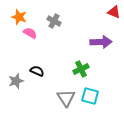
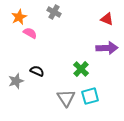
red triangle: moved 7 px left, 7 px down
orange star: rotated 28 degrees clockwise
gray cross: moved 9 px up
purple arrow: moved 6 px right, 6 px down
green cross: rotated 21 degrees counterclockwise
cyan square: rotated 30 degrees counterclockwise
